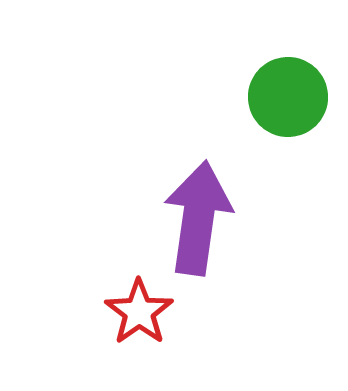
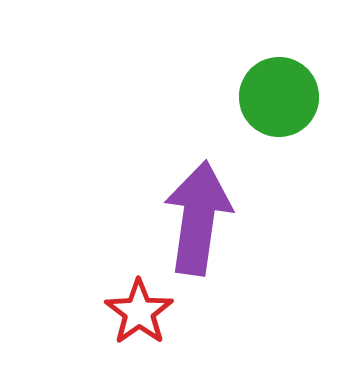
green circle: moved 9 px left
